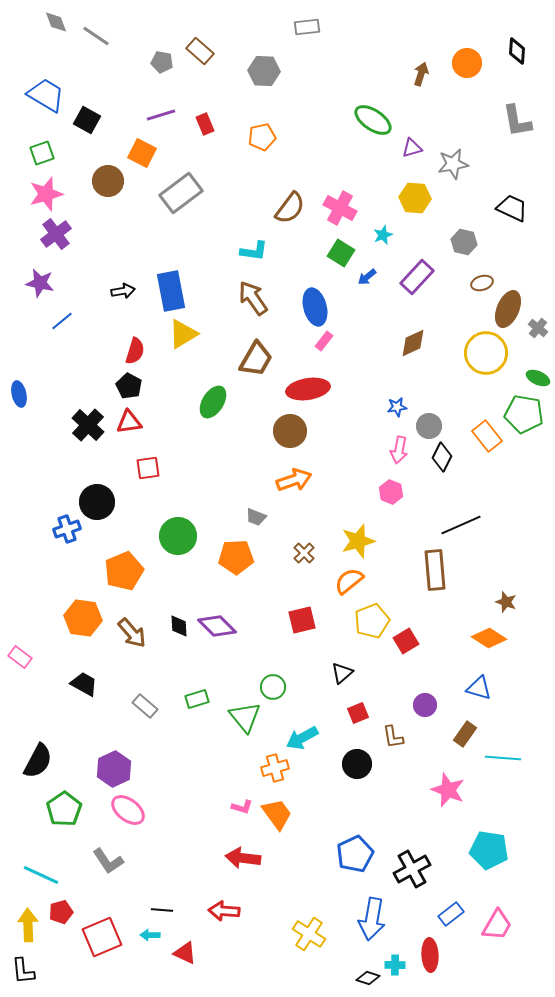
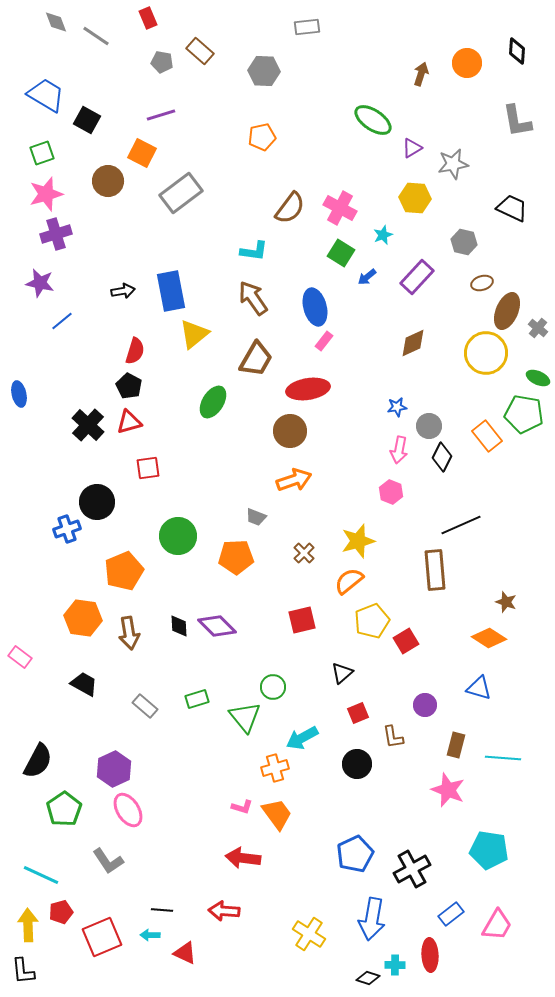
red rectangle at (205, 124): moved 57 px left, 106 px up
purple triangle at (412, 148): rotated 15 degrees counterclockwise
purple cross at (56, 234): rotated 20 degrees clockwise
brown ellipse at (508, 309): moved 1 px left, 2 px down
yellow triangle at (183, 334): moved 11 px right; rotated 8 degrees counterclockwise
red triangle at (129, 422): rotated 8 degrees counterclockwise
brown arrow at (132, 633): moved 3 px left; rotated 32 degrees clockwise
brown rectangle at (465, 734): moved 9 px left, 11 px down; rotated 20 degrees counterclockwise
pink ellipse at (128, 810): rotated 20 degrees clockwise
